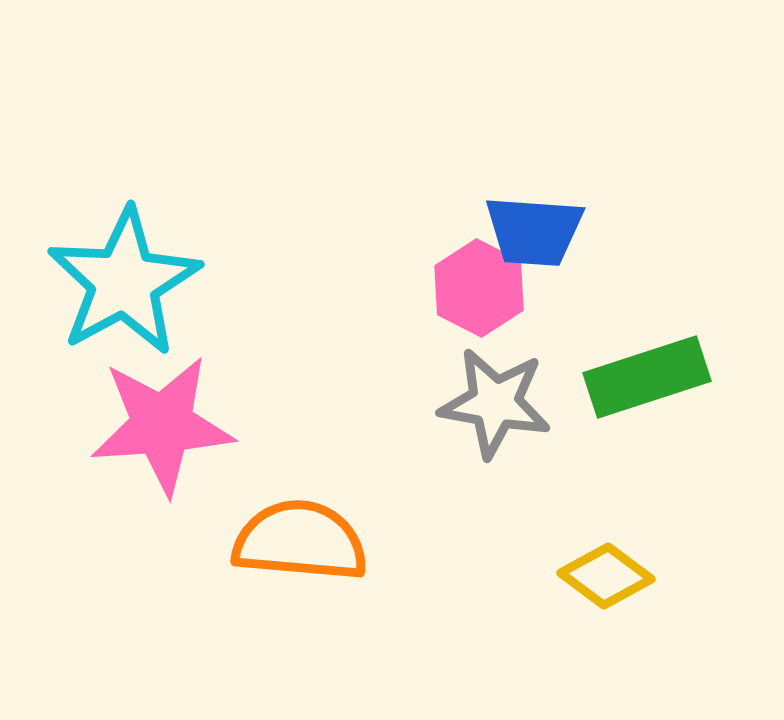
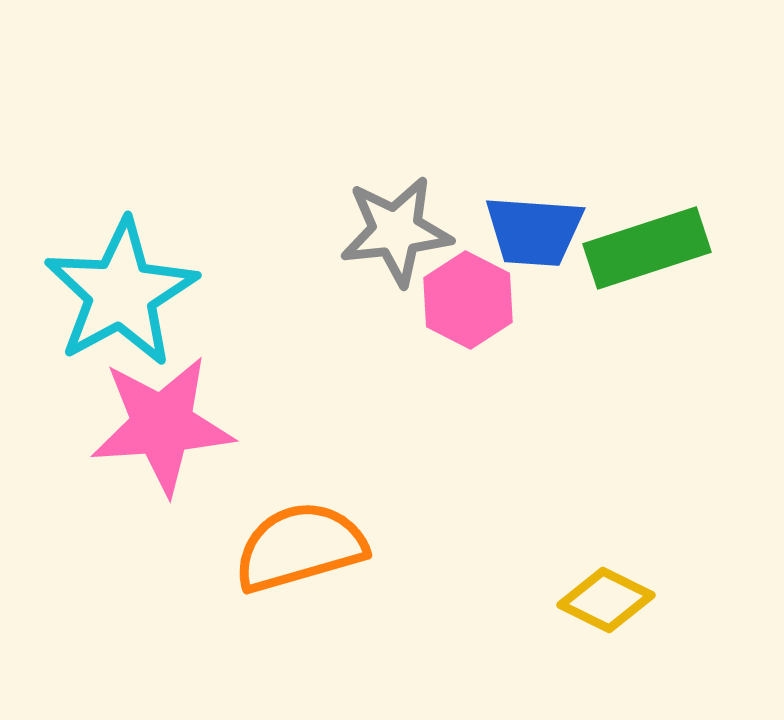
cyan star: moved 3 px left, 11 px down
pink hexagon: moved 11 px left, 12 px down
green rectangle: moved 129 px up
gray star: moved 99 px left, 172 px up; rotated 16 degrees counterclockwise
orange semicircle: moved 6 px down; rotated 21 degrees counterclockwise
yellow diamond: moved 24 px down; rotated 10 degrees counterclockwise
